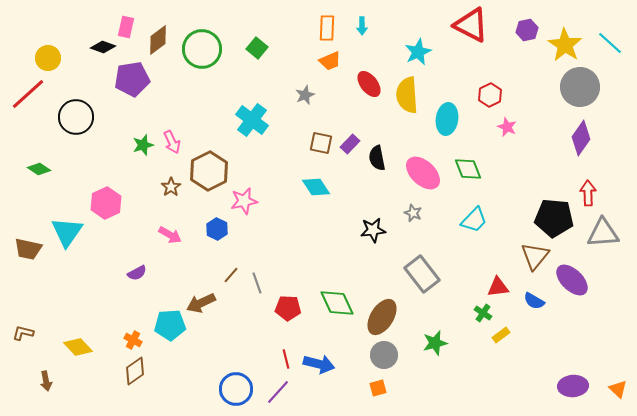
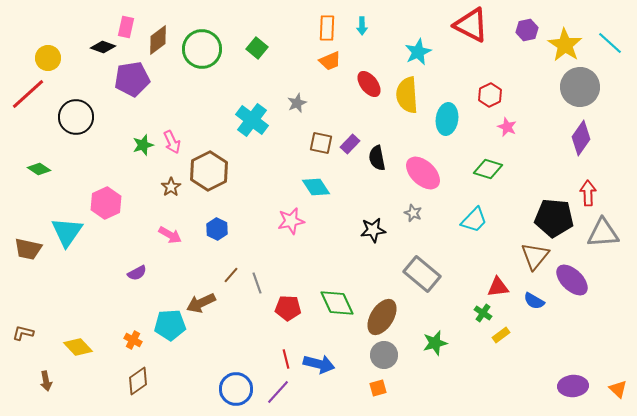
gray star at (305, 95): moved 8 px left, 8 px down
green diamond at (468, 169): moved 20 px right; rotated 52 degrees counterclockwise
pink star at (244, 201): moved 47 px right, 20 px down
gray rectangle at (422, 274): rotated 12 degrees counterclockwise
brown diamond at (135, 371): moved 3 px right, 10 px down
